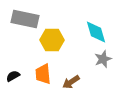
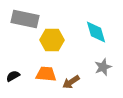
gray star: moved 8 px down
orange trapezoid: moved 3 px right; rotated 100 degrees clockwise
